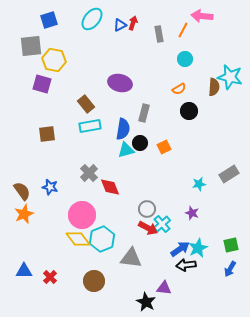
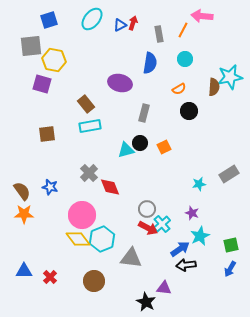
cyan star at (230, 77): rotated 25 degrees counterclockwise
blue semicircle at (123, 129): moved 27 px right, 66 px up
orange star at (24, 214): rotated 24 degrees clockwise
cyan star at (198, 248): moved 2 px right, 12 px up
